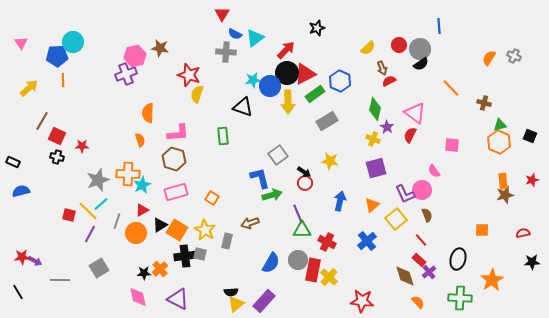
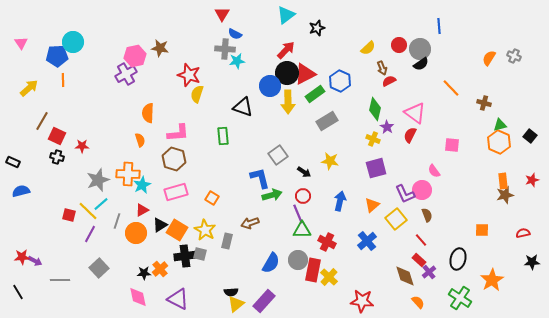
cyan triangle at (255, 38): moved 31 px right, 23 px up
gray cross at (226, 52): moved 1 px left, 3 px up
purple cross at (126, 74): rotated 10 degrees counterclockwise
cyan star at (253, 80): moved 16 px left, 19 px up
black square at (530, 136): rotated 16 degrees clockwise
red circle at (305, 183): moved 2 px left, 13 px down
gray square at (99, 268): rotated 12 degrees counterclockwise
green cross at (460, 298): rotated 30 degrees clockwise
